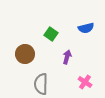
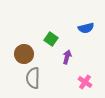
green square: moved 5 px down
brown circle: moved 1 px left
gray semicircle: moved 8 px left, 6 px up
